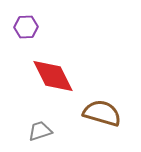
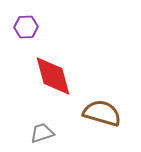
red diamond: rotated 12 degrees clockwise
gray trapezoid: moved 2 px right, 2 px down
